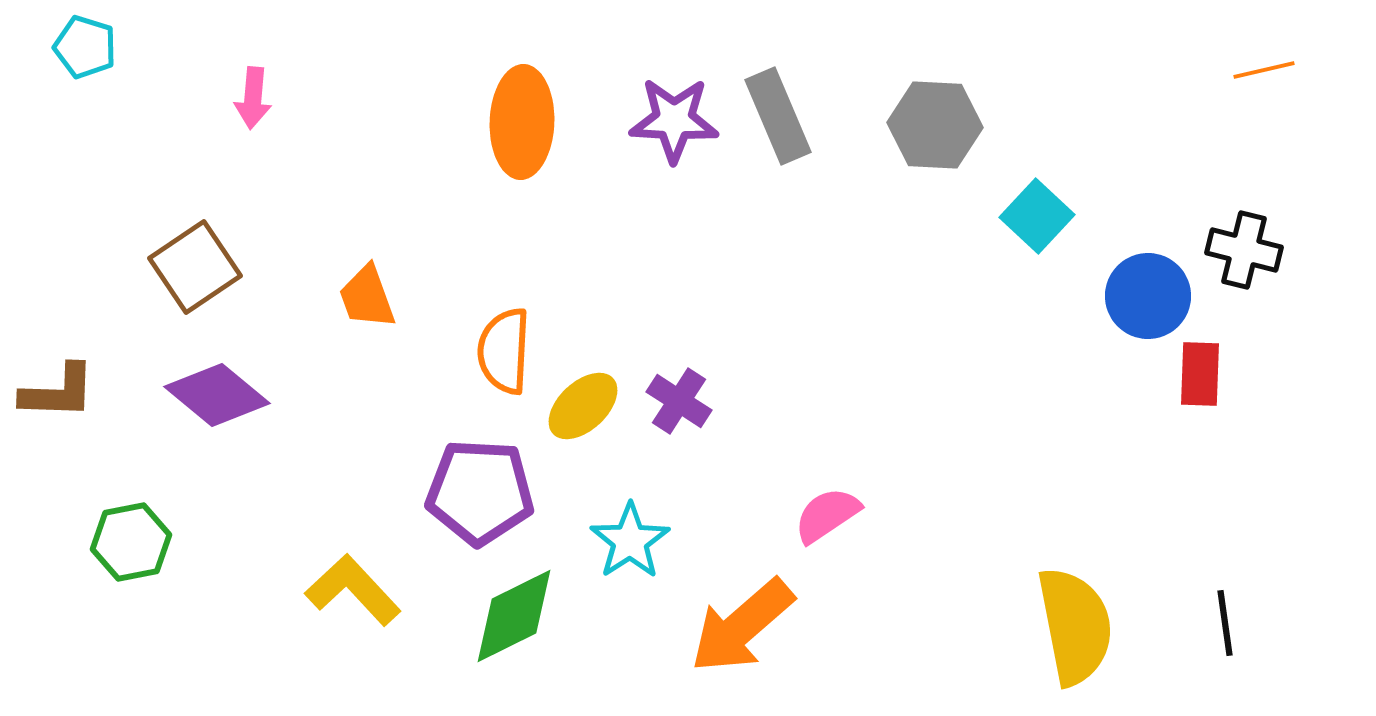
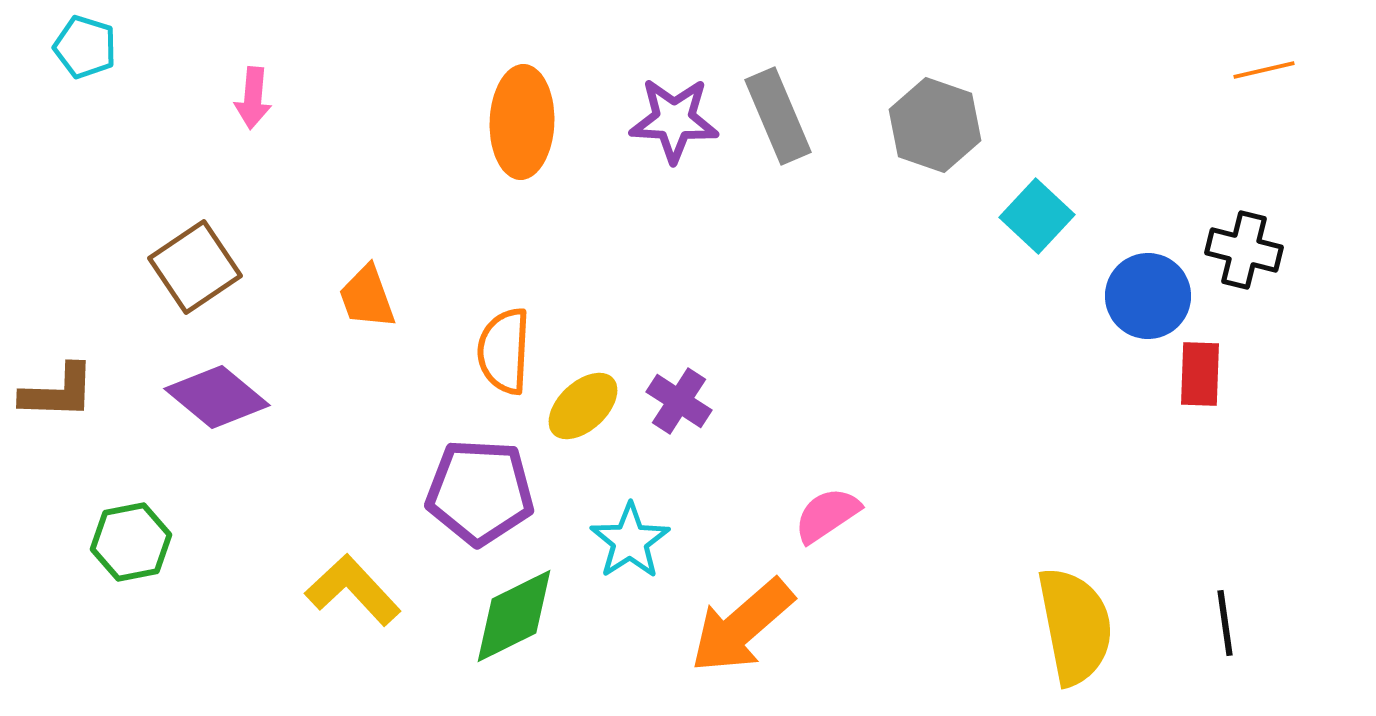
gray hexagon: rotated 16 degrees clockwise
purple diamond: moved 2 px down
